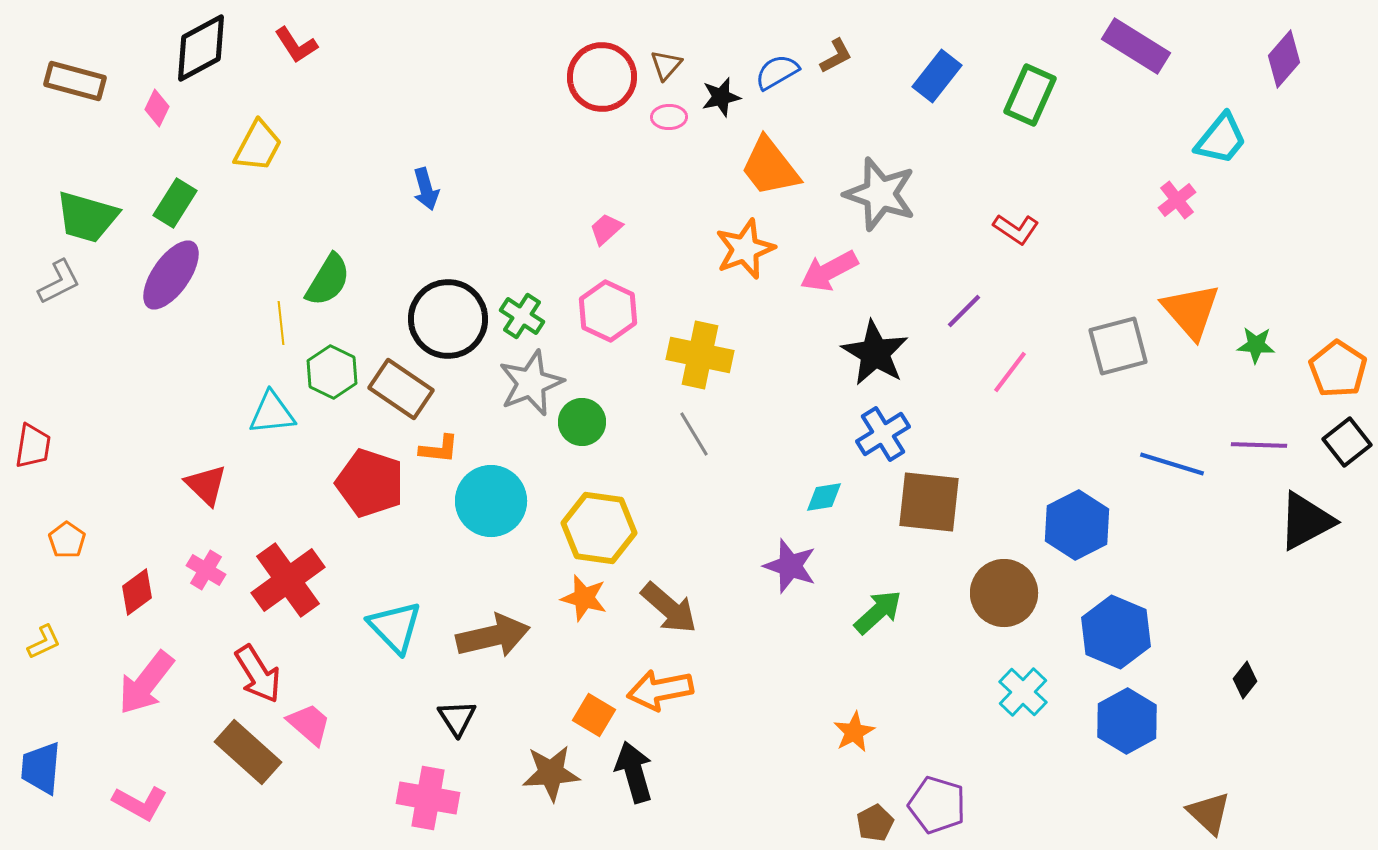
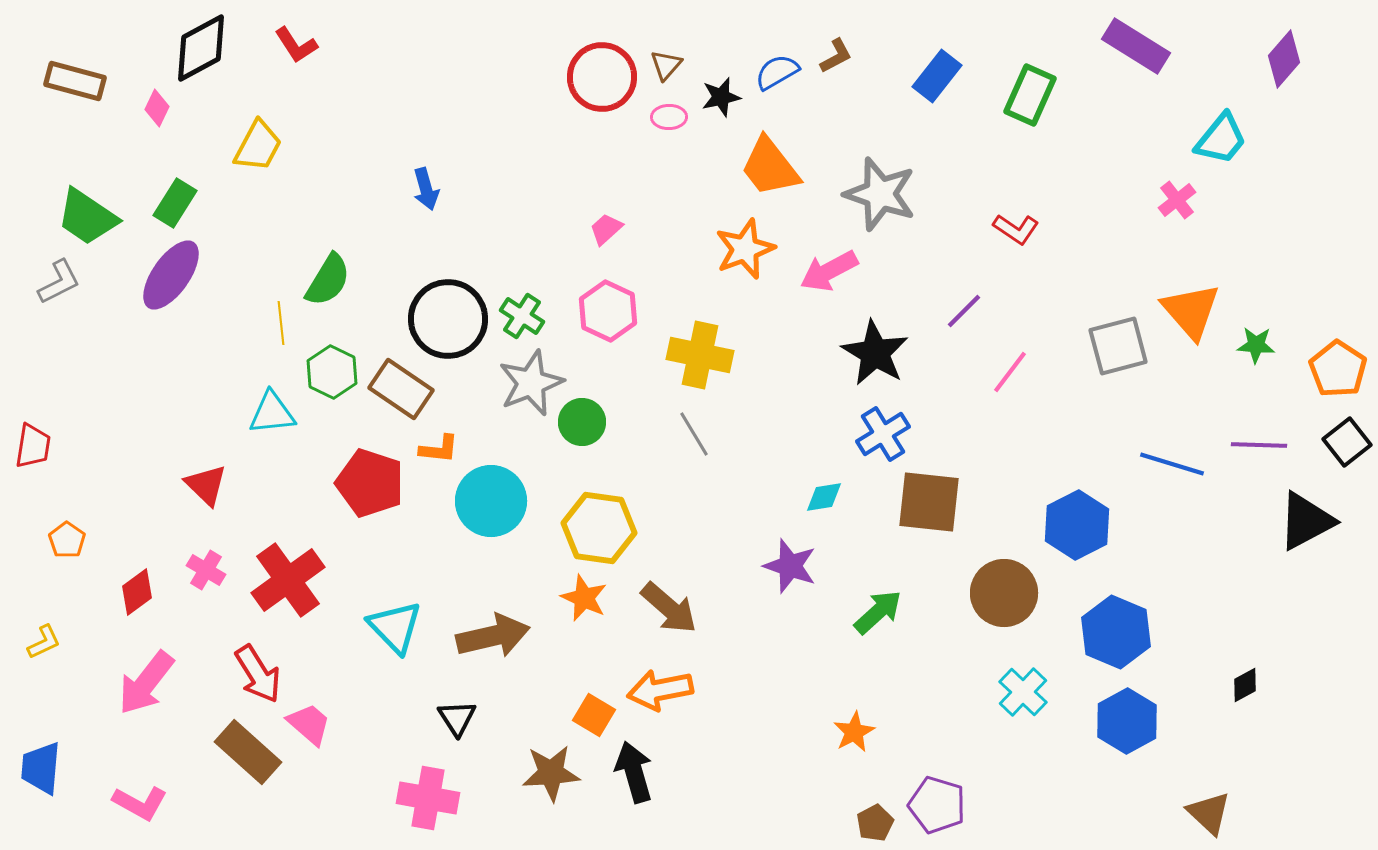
green trapezoid at (87, 217): rotated 18 degrees clockwise
orange star at (584, 598): rotated 9 degrees clockwise
black diamond at (1245, 680): moved 5 px down; rotated 24 degrees clockwise
